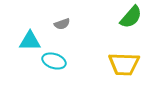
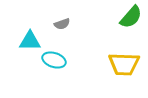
cyan ellipse: moved 1 px up
